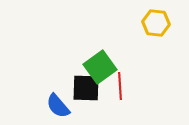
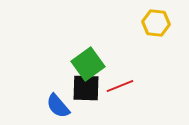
green square: moved 12 px left, 3 px up
red line: rotated 72 degrees clockwise
